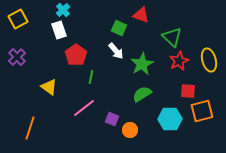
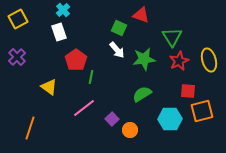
white rectangle: moved 2 px down
green triangle: rotated 15 degrees clockwise
white arrow: moved 1 px right, 1 px up
red pentagon: moved 5 px down
green star: moved 2 px right, 5 px up; rotated 20 degrees clockwise
purple square: rotated 24 degrees clockwise
